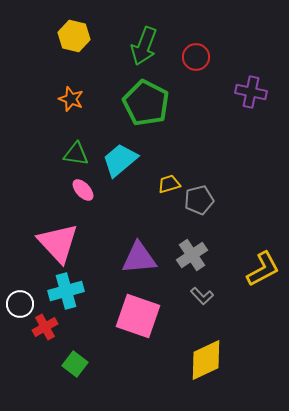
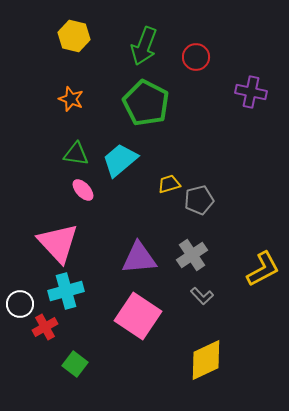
pink square: rotated 15 degrees clockwise
